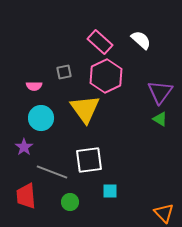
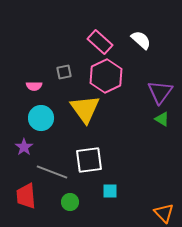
green triangle: moved 2 px right
